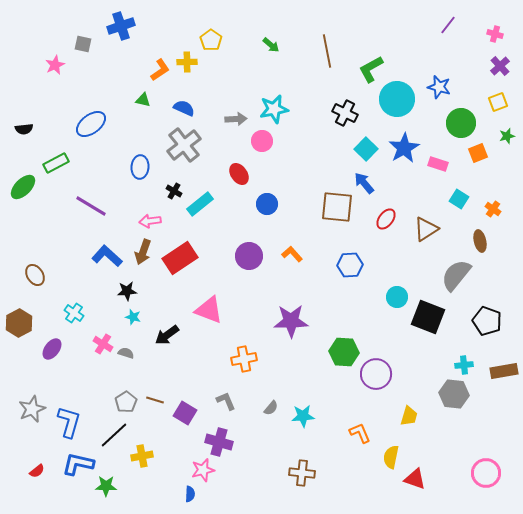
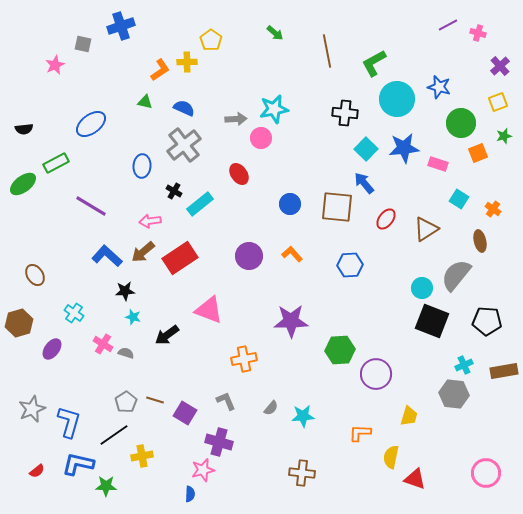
purple line at (448, 25): rotated 24 degrees clockwise
pink cross at (495, 34): moved 17 px left, 1 px up
green arrow at (271, 45): moved 4 px right, 12 px up
green L-shape at (371, 69): moved 3 px right, 6 px up
green triangle at (143, 100): moved 2 px right, 2 px down
black cross at (345, 113): rotated 20 degrees counterclockwise
green star at (507, 136): moved 3 px left
pink circle at (262, 141): moved 1 px left, 3 px up
blue star at (404, 148): rotated 24 degrees clockwise
blue ellipse at (140, 167): moved 2 px right, 1 px up
green ellipse at (23, 187): moved 3 px up; rotated 8 degrees clockwise
blue circle at (267, 204): moved 23 px right
brown arrow at (143, 252): rotated 30 degrees clockwise
black star at (127, 291): moved 2 px left
cyan circle at (397, 297): moved 25 px right, 9 px up
black square at (428, 317): moved 4 px right, 4 px down
black pentagon at (487, 321): rotated 16 degrees counterclockwise
brown hexagon at (19, 323): rotated 12 degrees clockwise
green hexagon at (344, 352): moved 4 px left, 2 px up; rotated 8 degrees counterclockwise
cyan cross at (464, 365): rotated 18 degrees counterclockwise
orange L-shape at (360, 433): rotated 65 degrees counterclockwise
black line at (114, 435): rotated 8 degrees clockwise
